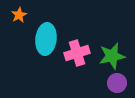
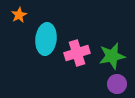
purple circle: moved 1 px down
